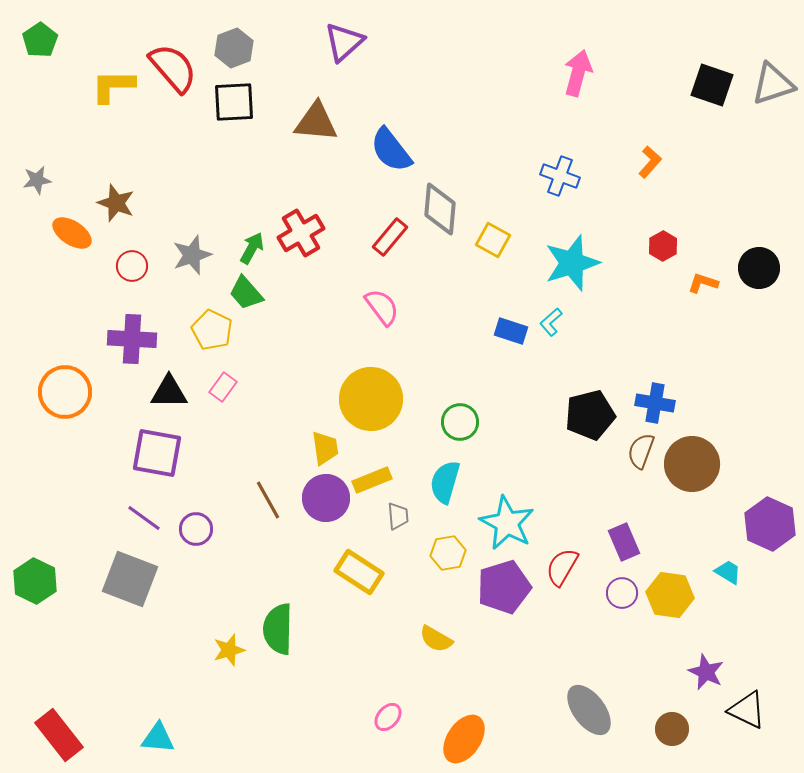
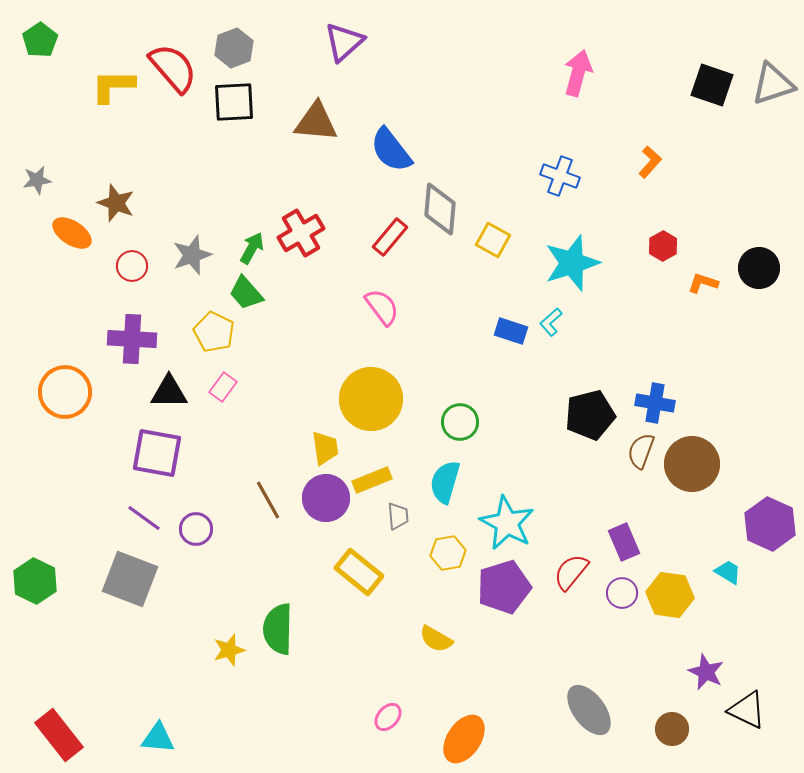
yellow pentagon at (212, 330): moved 2 px right, 2 px down
red semicircle at (562, 567): moved 9 px right, 5 px down; rotated 9 degrees clockwise
yellow rectangle at (359, 572): rotated 6 degrees clockwise
